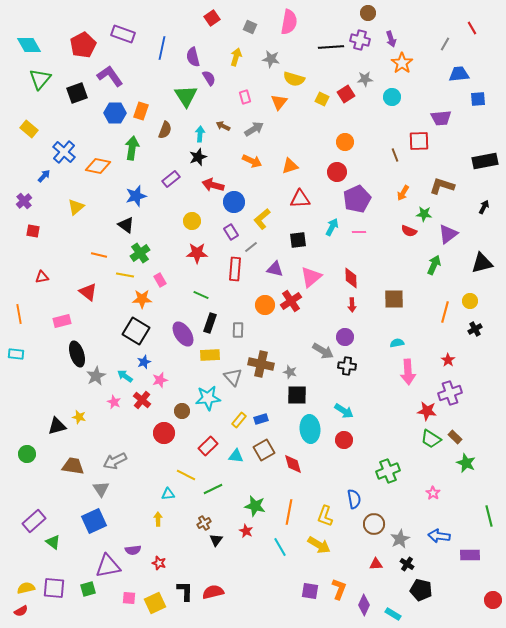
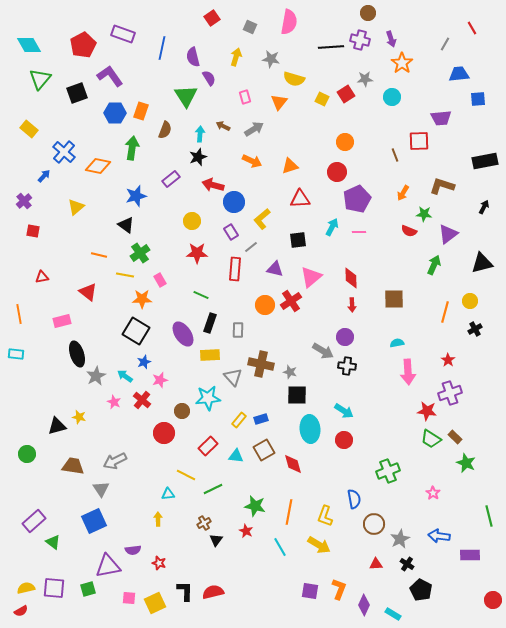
black pentagon at (421, 590): rotated 15 degrees clockwise
